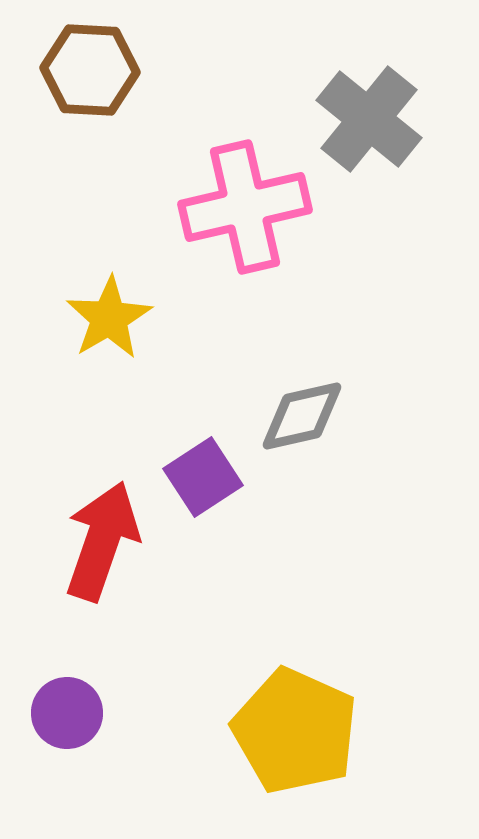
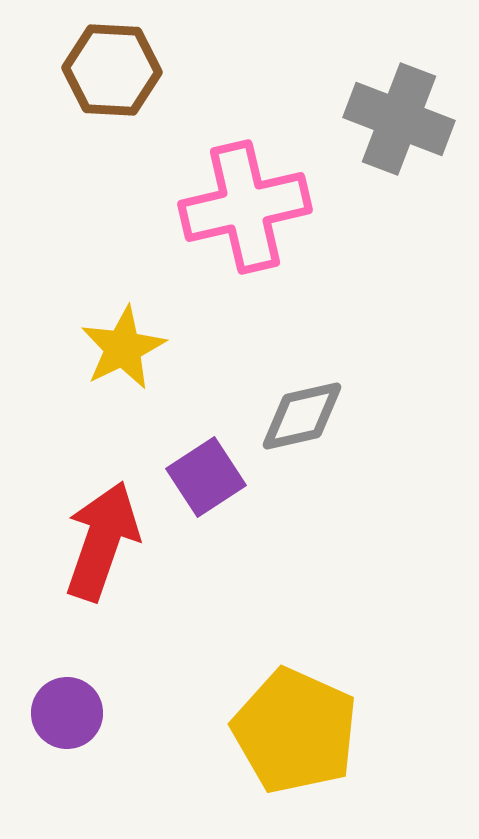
brown hexagon: moved 22 px right
gray cross: moved 30 px right; rotated 18 degrees counterclockwise
yellow star: moved 14 px right, 30 px down; rotated 4 degrees clockwise
purple square: moved 3 px right
